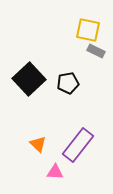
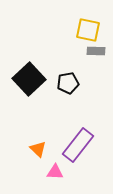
gray rectangle: rotated 24 degrees counterclockwise
orange triangle: moved 5 px down
